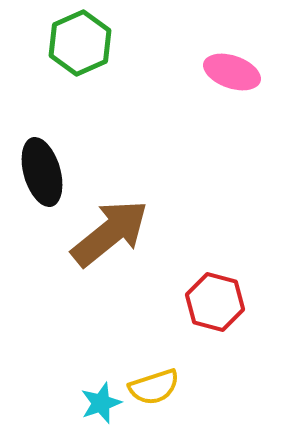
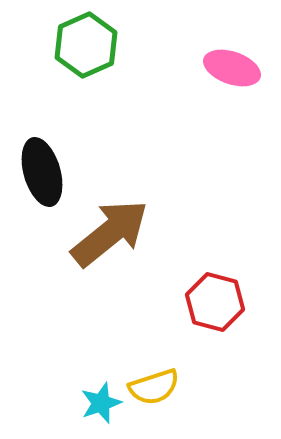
green hexagon: moved 6 px right, 2 px down
pink ellipse: moved 4 px up
